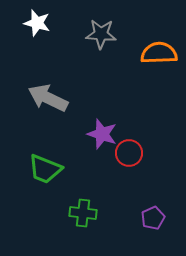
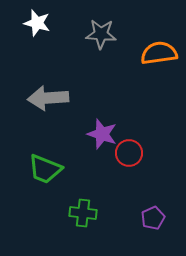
orange semicircle: rotated 6 degrees counterclockwise
gray arrow: rotated 30 degrees counterclockwise
